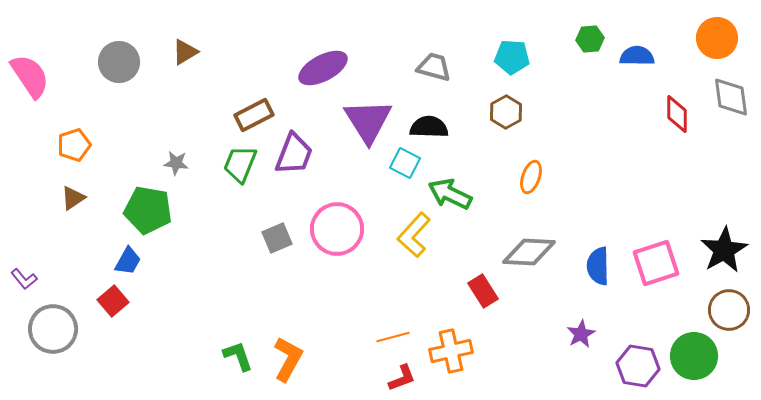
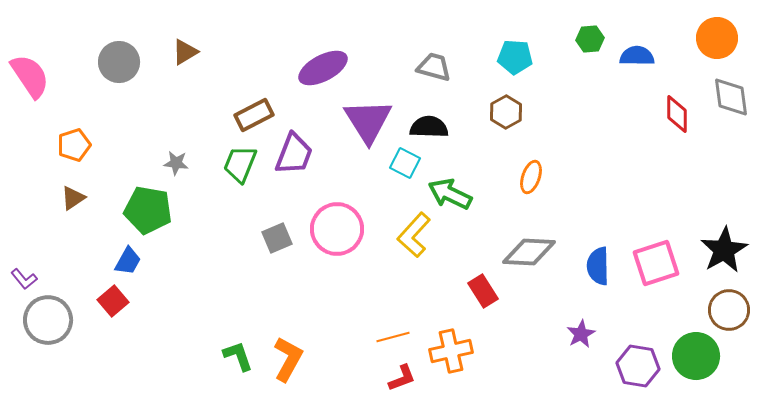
cyan pentagon at (512, 57): moved 3 px right
gray circle at (53, 329): moved 5 px left, 9 px up
green circle at (694, 356): moved 2 px right
